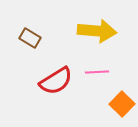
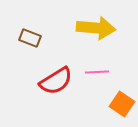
yellow arrow: moved 1 px left, 3 px up
brown rectangle: rotated 10 degrees counterclockwise
orange square: rotated 10 degrees counterclockwise
